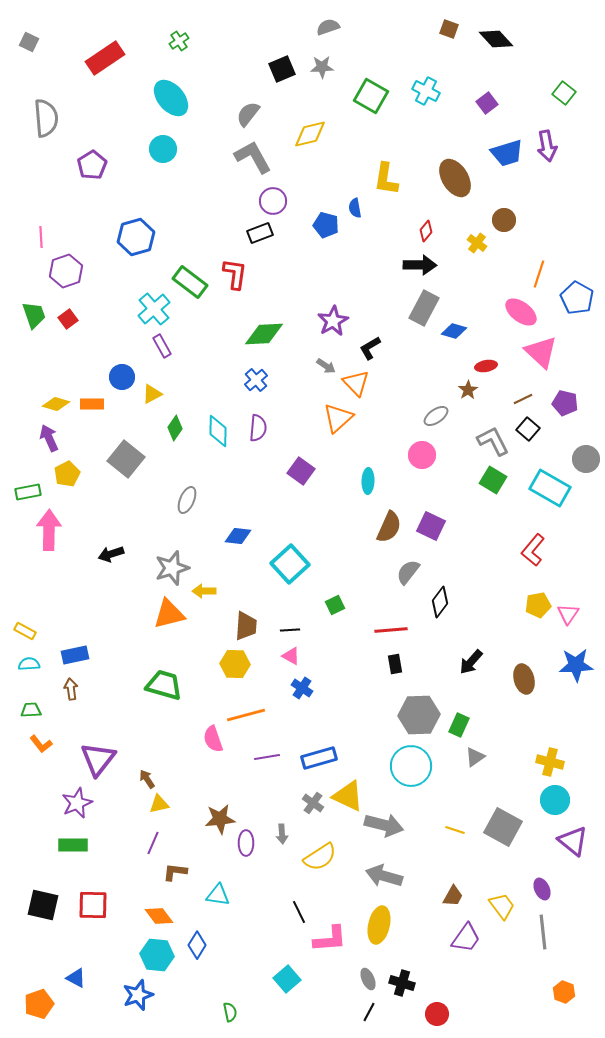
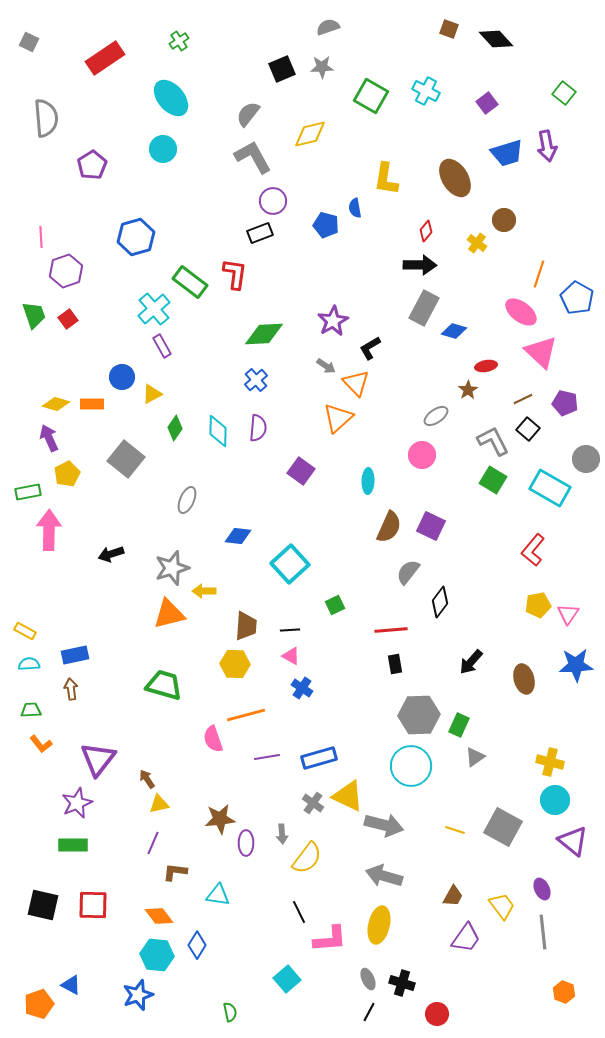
yellow semicircle at (320, 857): moved 13 px left, 1 px down; rotated 20 degrees counterclockwise
blue triangle at (76, 978): moved 5 px left, 7 px down
